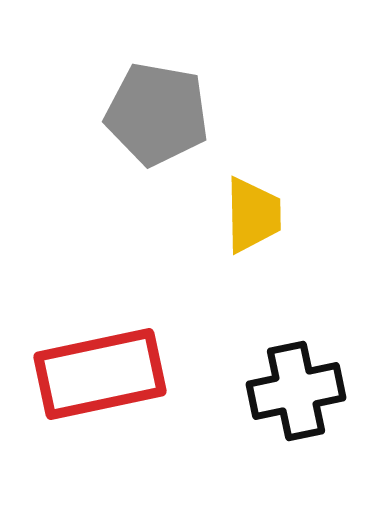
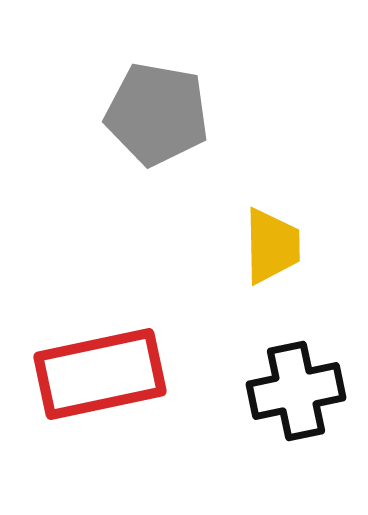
yellow trapezoid: moved 19 px right, 31 px down
